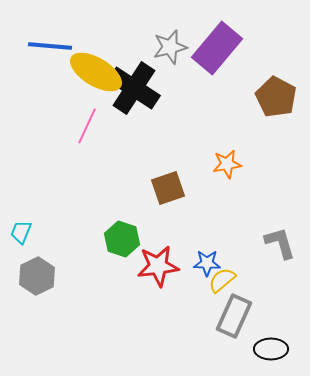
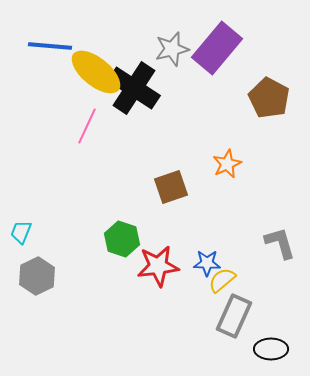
gray star: moved 2 px right, 2 px down
yellow ellipse: rotated 8 degrees clockwise
brown pentagon: moved 7 px left, 1 px down
orange star: rotated 16 degrees counterclockwise
brown square: moved 3 px right, 1 px up
